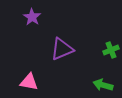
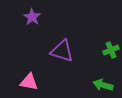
purple triangle: moved 2 px down; rotated 40 degrees clockwise
